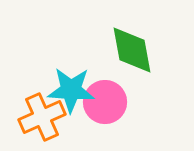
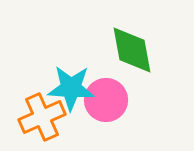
cyan star: moved 2 px up
pink circle: moved 1 px right, 2 px up
